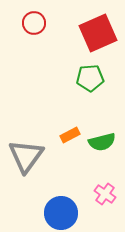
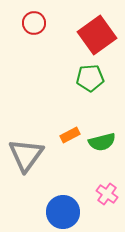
red square: moved 1 px left, 2 px down; rotated 12 degrees counterclockwise
gray triangle: moved 1 px up
pink cross: moved 2 px right
blue circle: moved 2 px right, 1 px up
